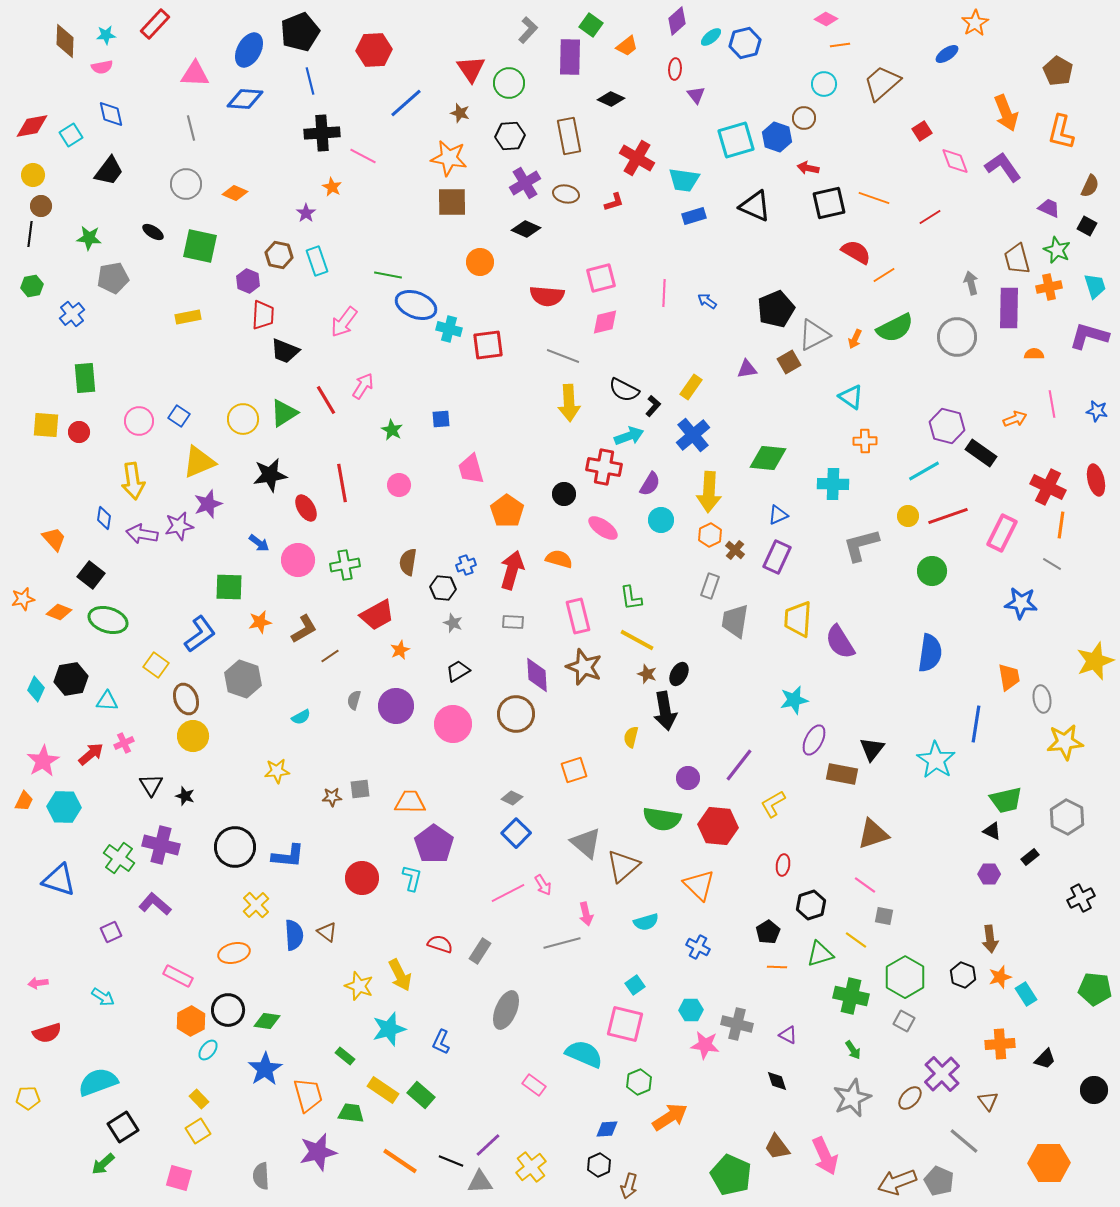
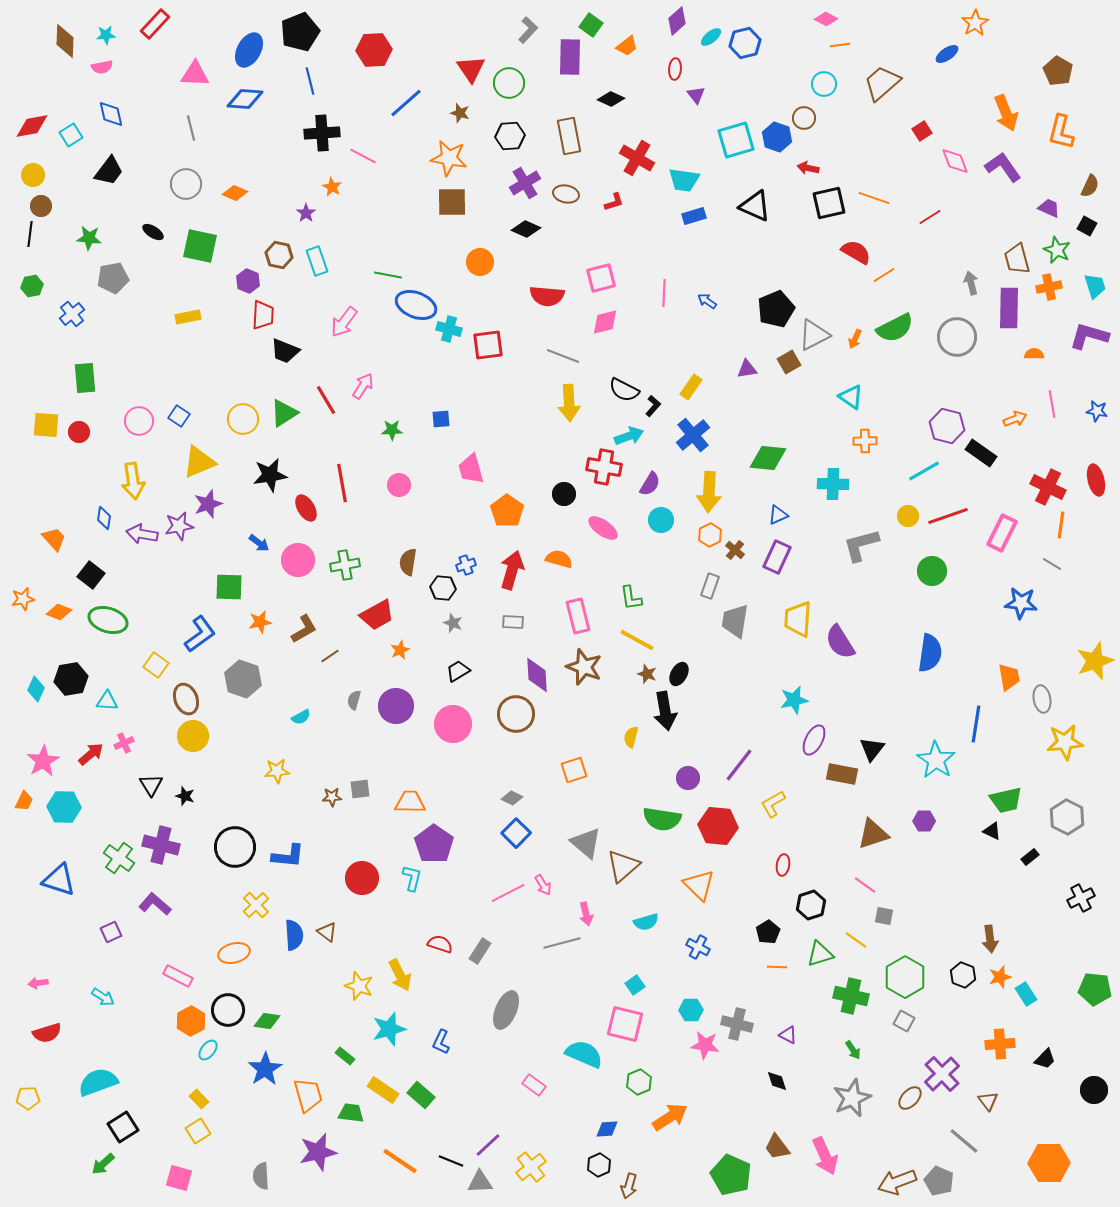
green star at (392, 430): rotated 30 degrees counterclockwise
purple hexagon at (989, 874): moved 65 px left, 53 px up
